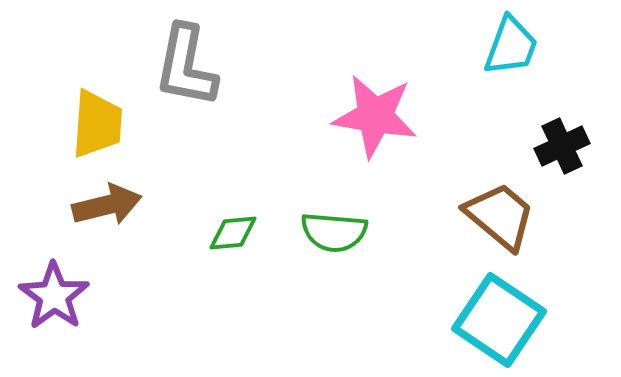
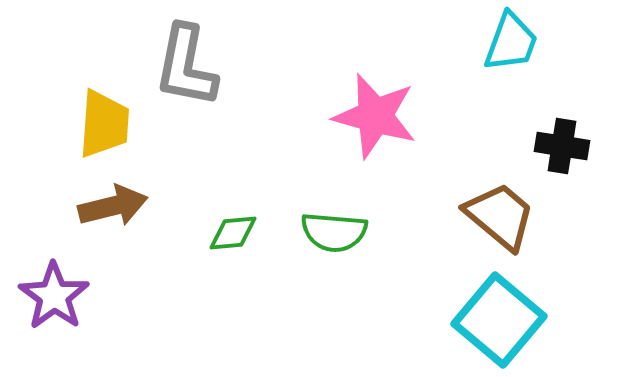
cyan trapezoid: moved 4 px up
pink star: rotated 6 degrees clockwise
yellow trapezoid: moved 7 px right
black cross: rotated 34 degrees clockwise
brown arrow: moved 6 px right, 1 px down
cyan square: rotated 6 degrees clockwise
